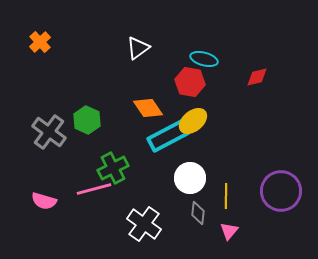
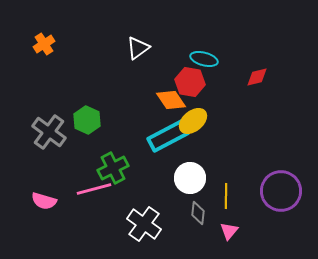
orange cross: moved 4 px right, 2 px down; rotated 10 degrees clockwise
orange diamond: moved 23 px right, 8 px up
